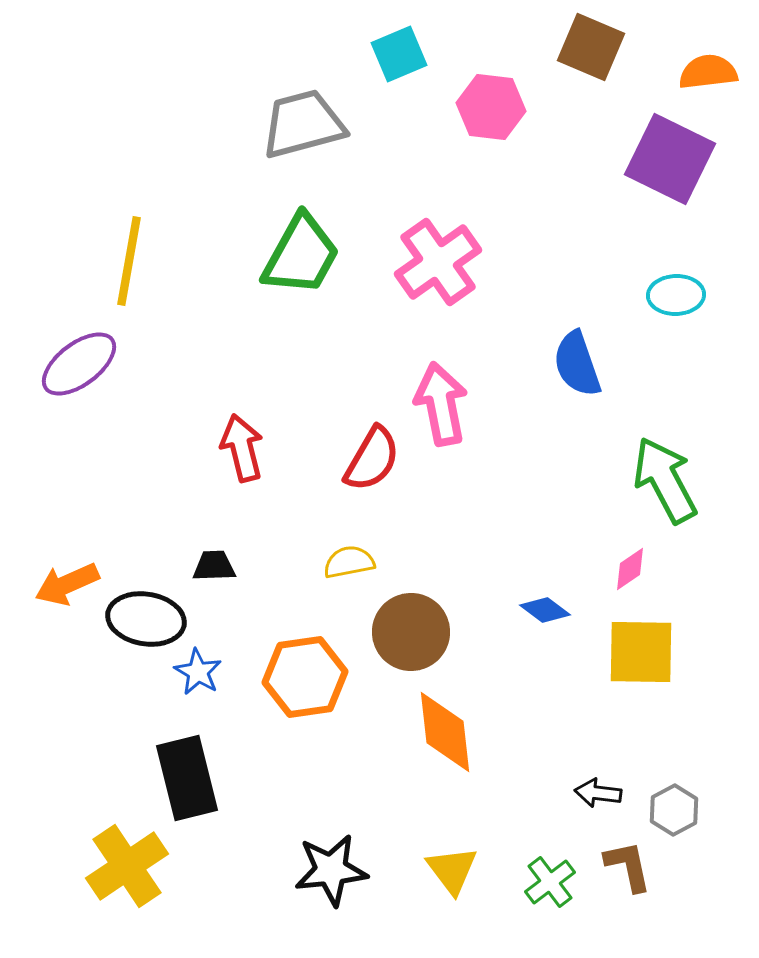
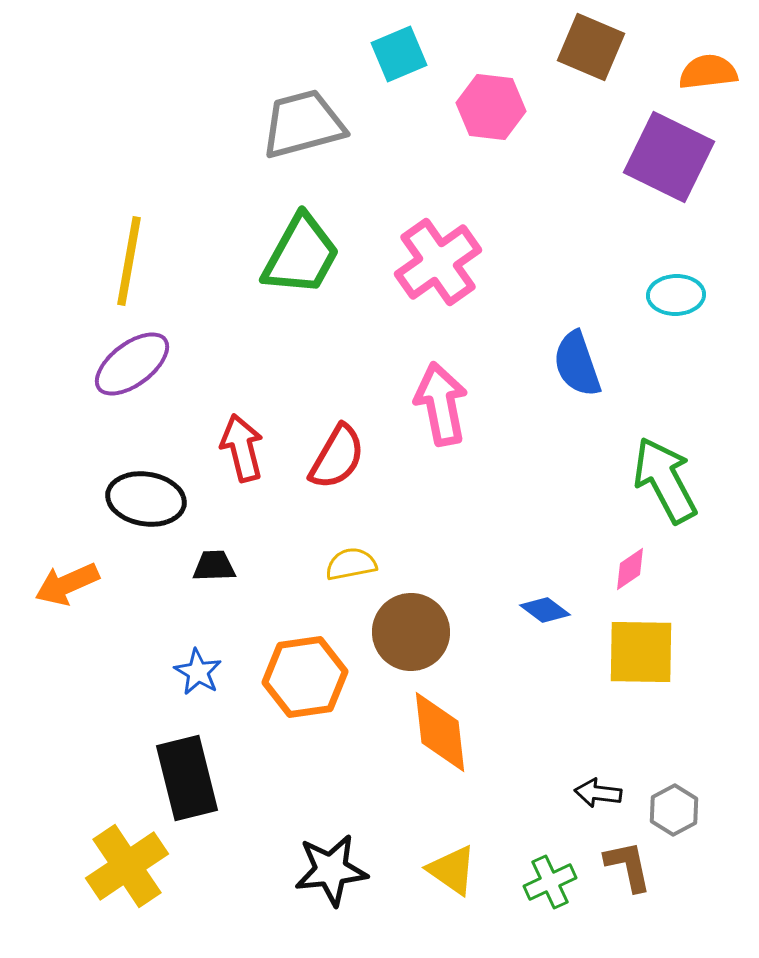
purple square: moved 1 px left, 2 px up
purple ellipse: moved 53 px right
red semicircle: moved 35 px left, 2 px up
yellow semicircle: moved 2 px right, 2 px down
black ellipse: moved 120 px up
orange diamond: moved 5 px left
yellow triangle: rotated 18 degrees counterclockwise
green cross: rotated 12 degrees clockwise
